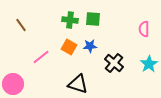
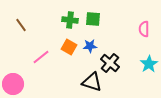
black cross: moved 4 px left
black triangle: moved 14 px right, 2 px up
